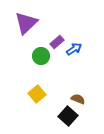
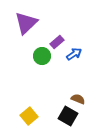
blue arrow: moved 5 px down
green circle: moved 1 px right
yellow square: moved 8 px left, 22 px down
black square: rotated 12 degrees counterclockwise
